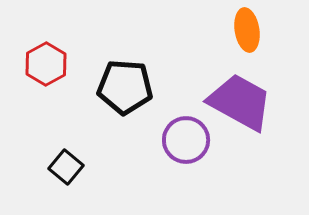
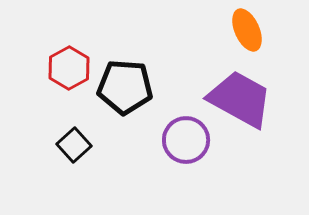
orange ellipse: rotated 15 degrees counterclockwise
red hexagon: moved 23 px right, 4 px down
purple trapezoid: moved 3 px up
black square: moved 8 px right, 22 px up; rotated 8 degrees clockwise
